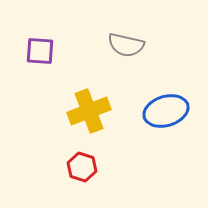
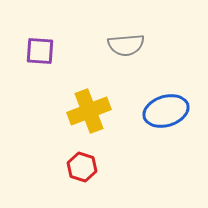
gray semicircle: rotated 18 degrees counterclockwise
